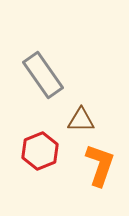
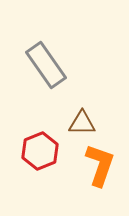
gray rectangle: moved 3 px right, 10 px up
brown triangle: moved 1 px right, 3 px down
